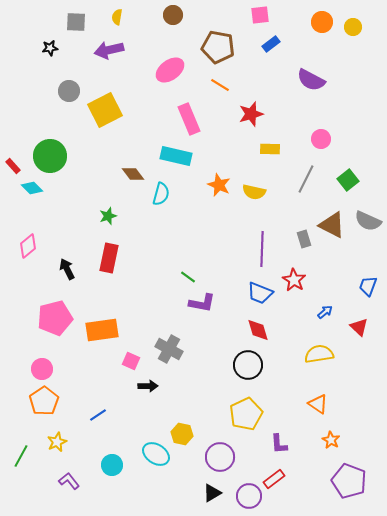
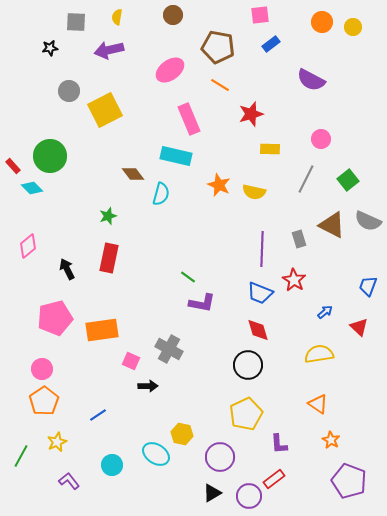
gray rectangle at (304, 239): moved 5 px left
